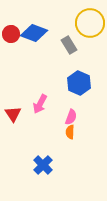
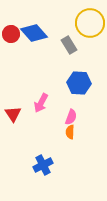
blue diamond: rotated 28 degrees clockwise
blue hexagon: rotated 20 degrees counterclockwise
pink arrow: moved 1 px right, 1 px up
blue cross: rotated 18 degrees clockwise
